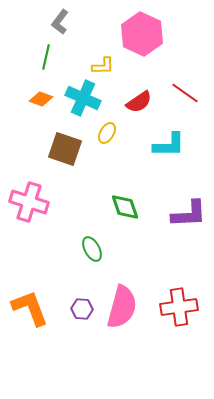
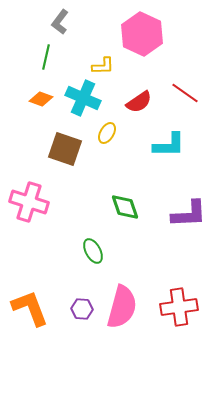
green ellipse: moved 1 px right, 2 px down
